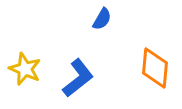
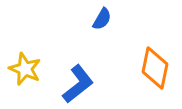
orange diamond: rotated 6 degrees clockwise
blue L-shape: moved 6 px down
